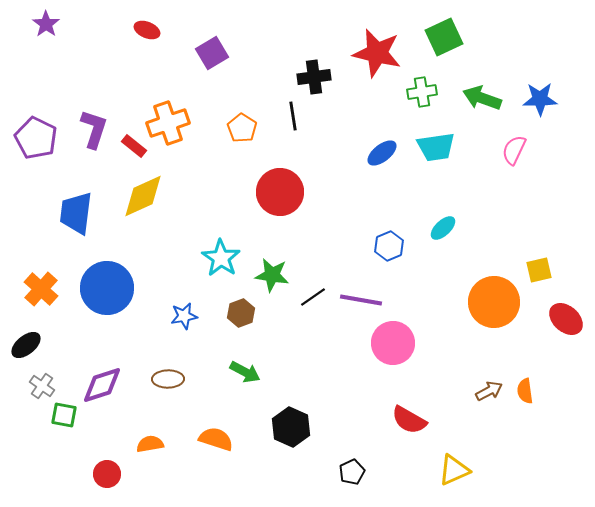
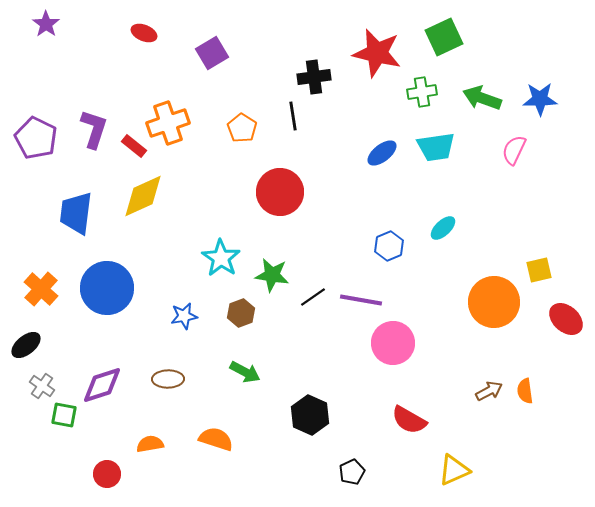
red ellipse at (147, 30): moved 3 px left, 3 px down
black hexagon at (291, 427): moved 19 px right, 12 px up
